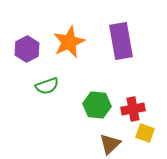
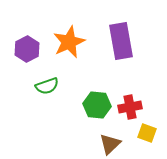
red cross: moved 3 px left, 2 px up
yellow square: moved 2 px right
